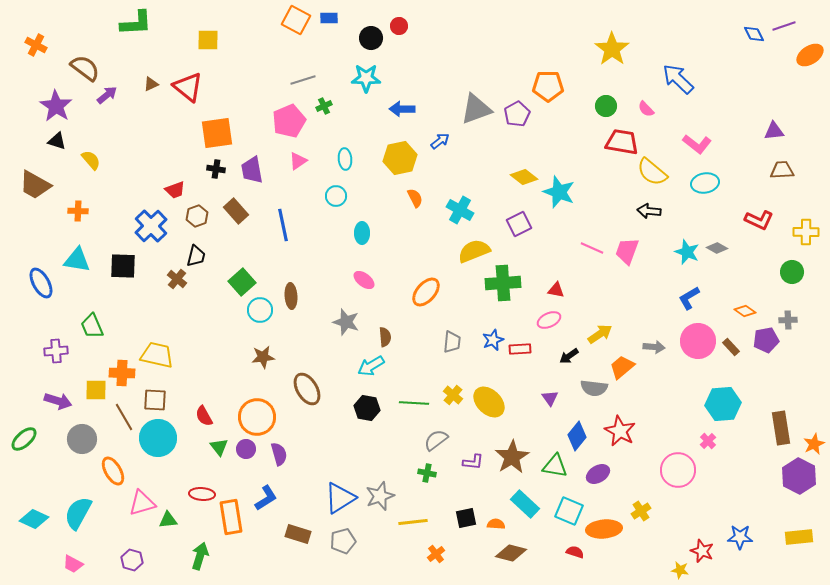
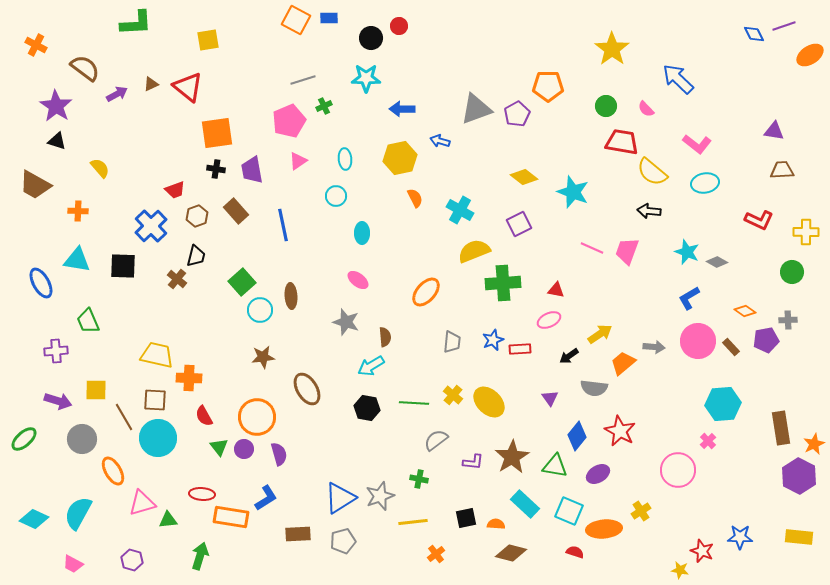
yellow square at (208, 40): rotated 10 degrees counterclockwise
purple arrow at (107, 95): moved 10 px right, 1 px up; rotated 10 degrees clockwise
purple triangle at (774, 131): rotated 15 degrees clockwise
blue arrow at (440, 141): rotated 126 degrees counterclockwise
yellow semicircle at (91, 160): moved 9 px right, 8 px down
cyan star at (559, 192): moved 14 px right
gray diamond at (717, 248): moved 14 px down
pink ellipse at (364, 280): moved 6 px left
green trapezoid at (92, 326): moved 4 px left, 5 px up
orange trapezoid at (622, 367): moved 1 px right, 4 px up
orange cross at (122, 373): moved 67 px right, 5 px down
purple circle at (246, 449): moved 2 px left
green cross at (427, 473): moved 8 px left, 6 px down
orange rectangle at (231, 517): rotated 72 degrees counterclockwise
brown rectangle at (298, 534): rotated 20 degrees counterclockwise
yellow rectangle at (799, 537): rotated 12 degrees clockwise
